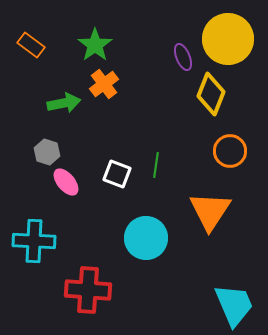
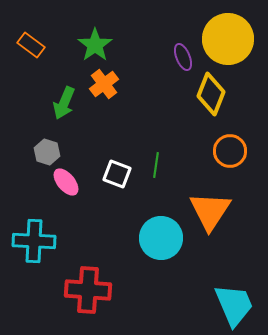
green arrow: rotated 124 degrees clockwise
cyan circle: moved 15 px right
